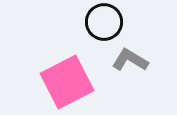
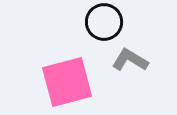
pink square: rotated 12 degrees clockwise
